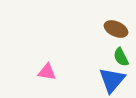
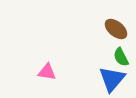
brown ellipse: rotated 15 degrees clockwise
blue triangle: moved 1 px up
